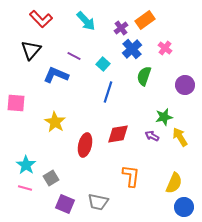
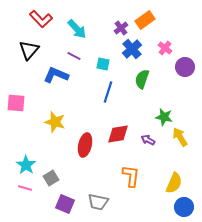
cyan arrow: moved 9 px left, 8 px down
black triangle: moved 2 px left
cyan square: rotated 32 degrees counterclockwise
green semicircle: moved 2 px left, 3 px down
purple circle: moved 18 px up
green star: rotated 24 degrees clockwise
yellow star: rotated 15 degrees counterclockwise
purple arrow: moved 4 px left, 4 px down
